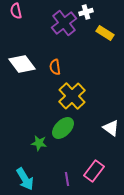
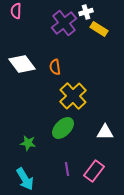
pink semicircle: rotated 14 degrees clockwise
yellow rectangle: moved 6 px left, 4 px up
yellow cross: moved 1 px right
white triangle: moved 6 px left, 4 px down; rotated 36 degrees counterclockwise
green star: moved 11 px left
purple line: moved 10 px up
